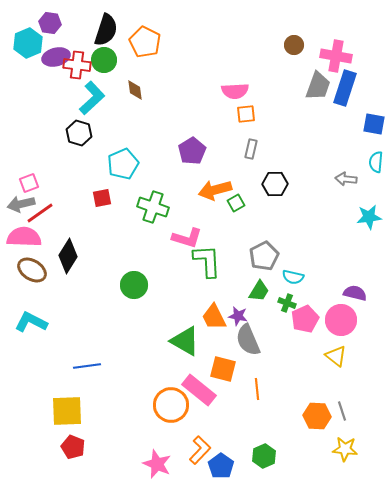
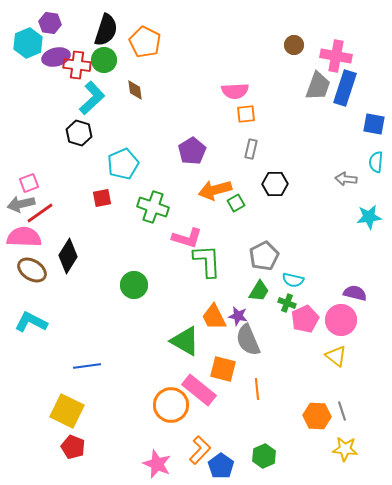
cyan semicircle at (293, 277): moved 3 px down
yellow square at (67, 411): rotated 28 degrees clockwise
